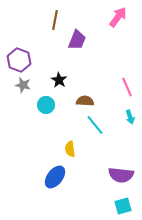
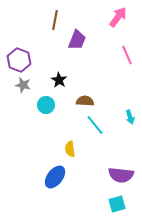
pink line: moved 32 px up
cyan square: moved 6 px left, 2 px up
